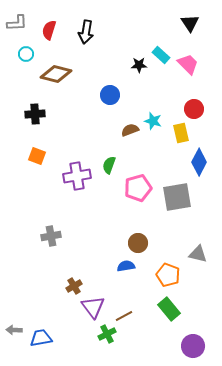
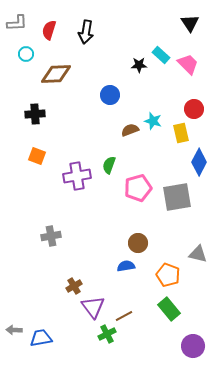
brown diamond: rotated 16 degrees counterclockwise
